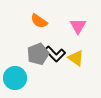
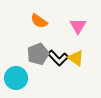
black L-shape: moved 3 px right, 4 px down
cyan circle: moved 1 px right
